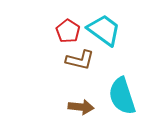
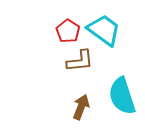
brown L-shape: moved 1 px down; rotated 20 degrees counterclockwise
brown arrow: rotated 75 degrees counterclockwise
